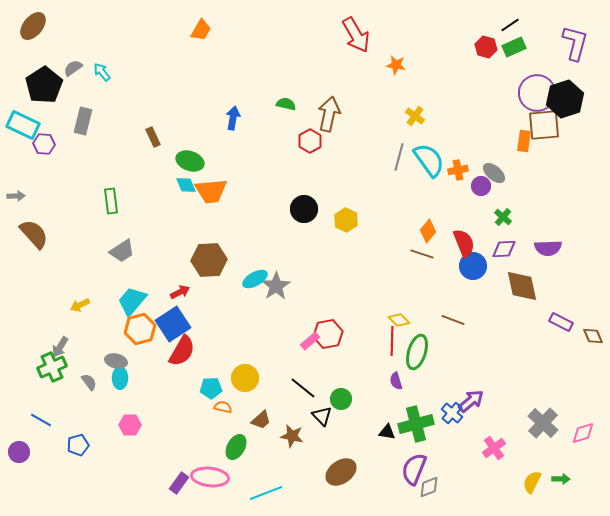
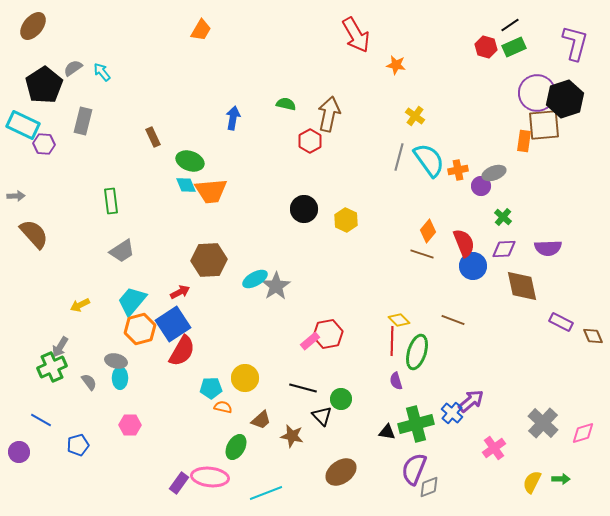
gray ellipse at (494, 173): rotated 60 degrees counterclockwise
black line at (303, 388): rotated 24 degrees counterclockwise
